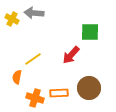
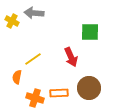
yellow cross: moved 2 px down
red arrow: moved 2 px down; rotated 66 degrees counterclockwise
